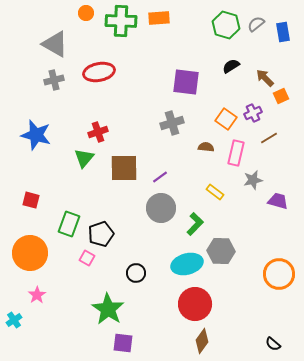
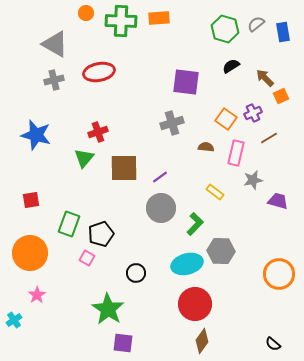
green hexagon at (226, 25): moved 1 px left, 4 px down
red square at (31, 200): rotated 24 degrees counterclockwise
